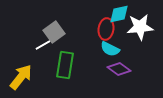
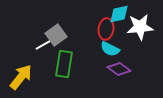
gray square: moved 2 px right, 3 px down
green rectangle: moved 1 px left, 1 px up
